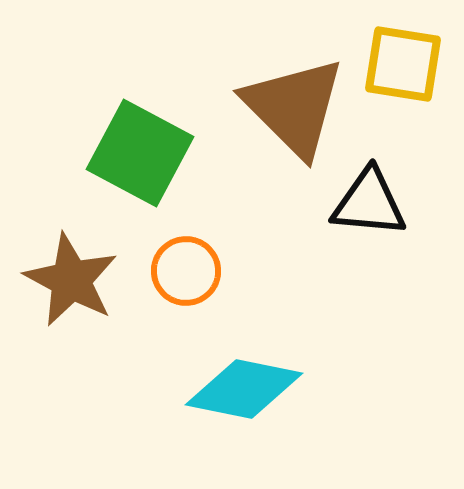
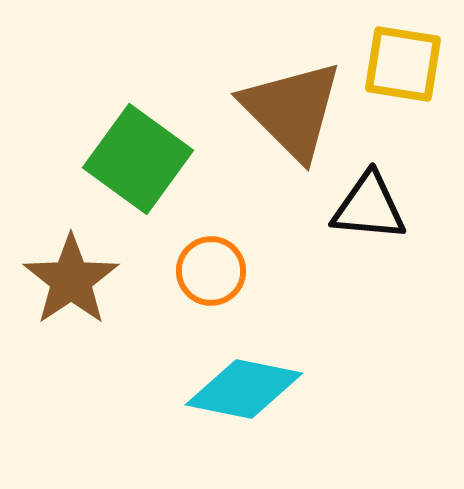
brown triangle: moved 2 px left, 3 px down
green square: moved 2 px left, 6 px down; rotated 8 degrees clockwise
black triangle: moved 4 px down
orange circle: moved 25 px right
brown star: rotated 10 degrees clockwise
